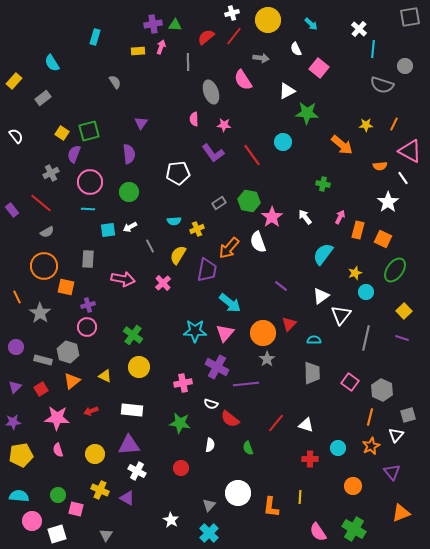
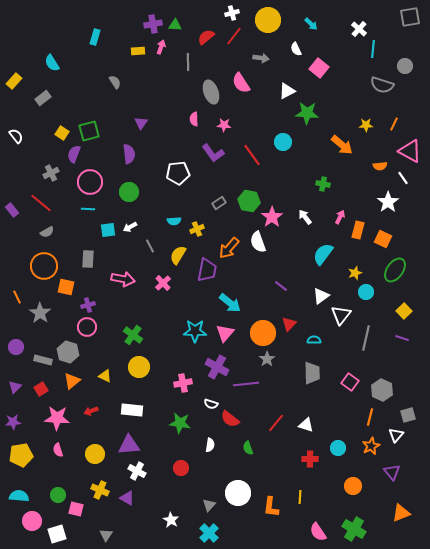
pink semicircle at (243, 80): moved 2 px left, 3 px down
